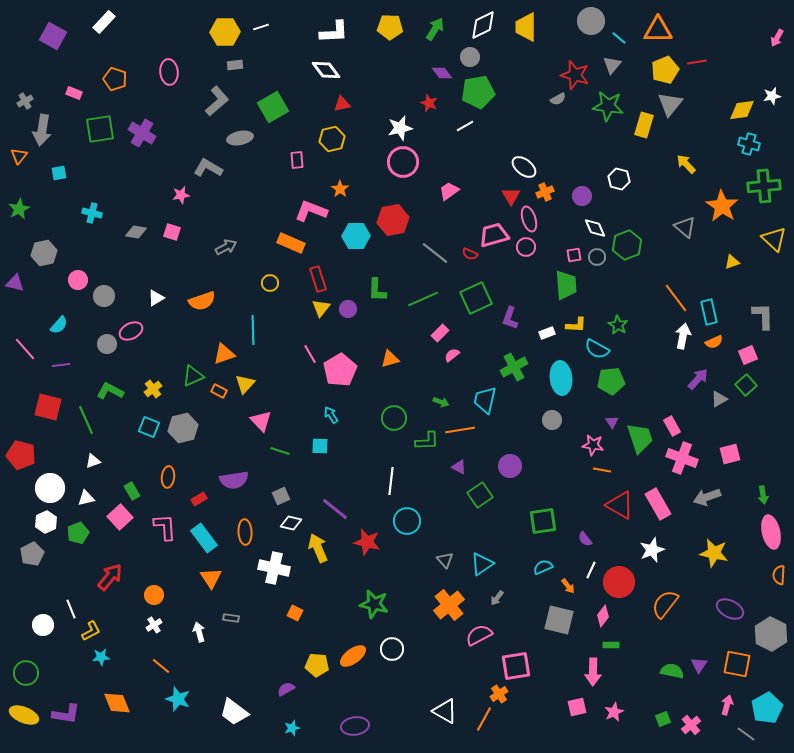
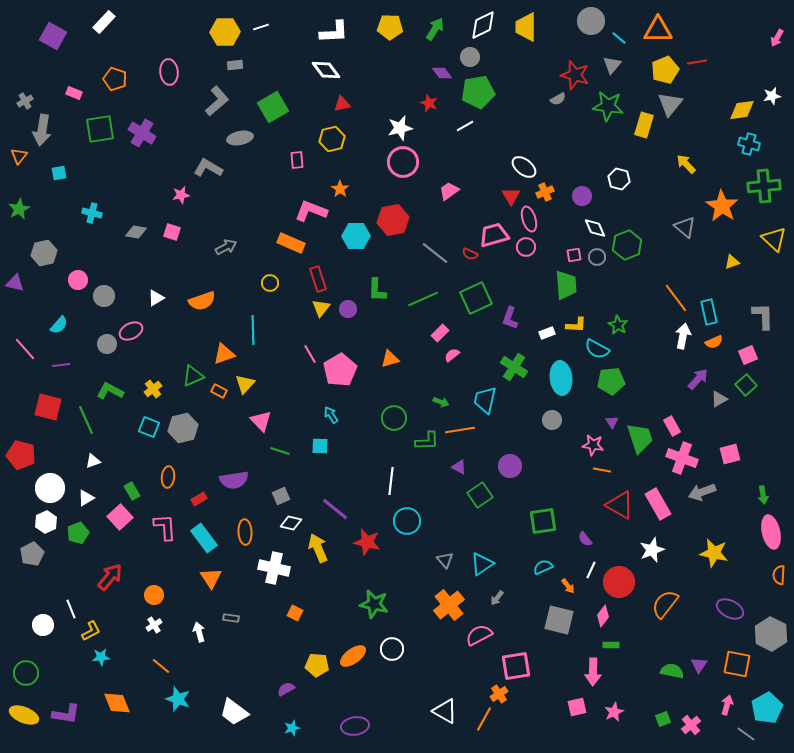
green cross at (514, 367): rotated 28 degrees counterclockwise
gray arrow at (707, 497): moved 5 px left, 5 px up
white triangle at (86, 498): rotated 18 degrees counterclockwise
